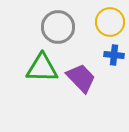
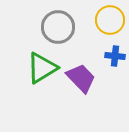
yellow circle: moved 2 px up
blue cross: moved 1 px right, 1 px down
green triangle: rotated 32 degrees counterclockwise
